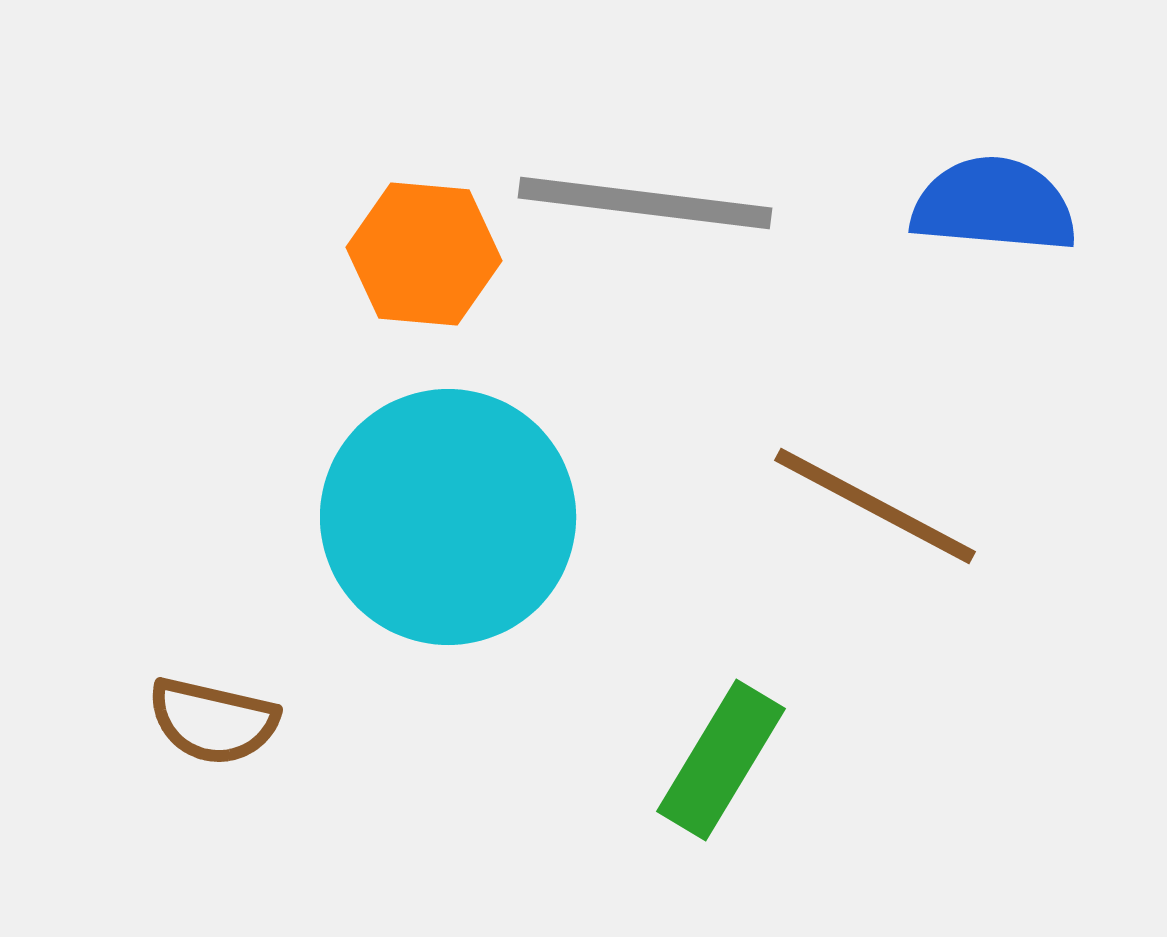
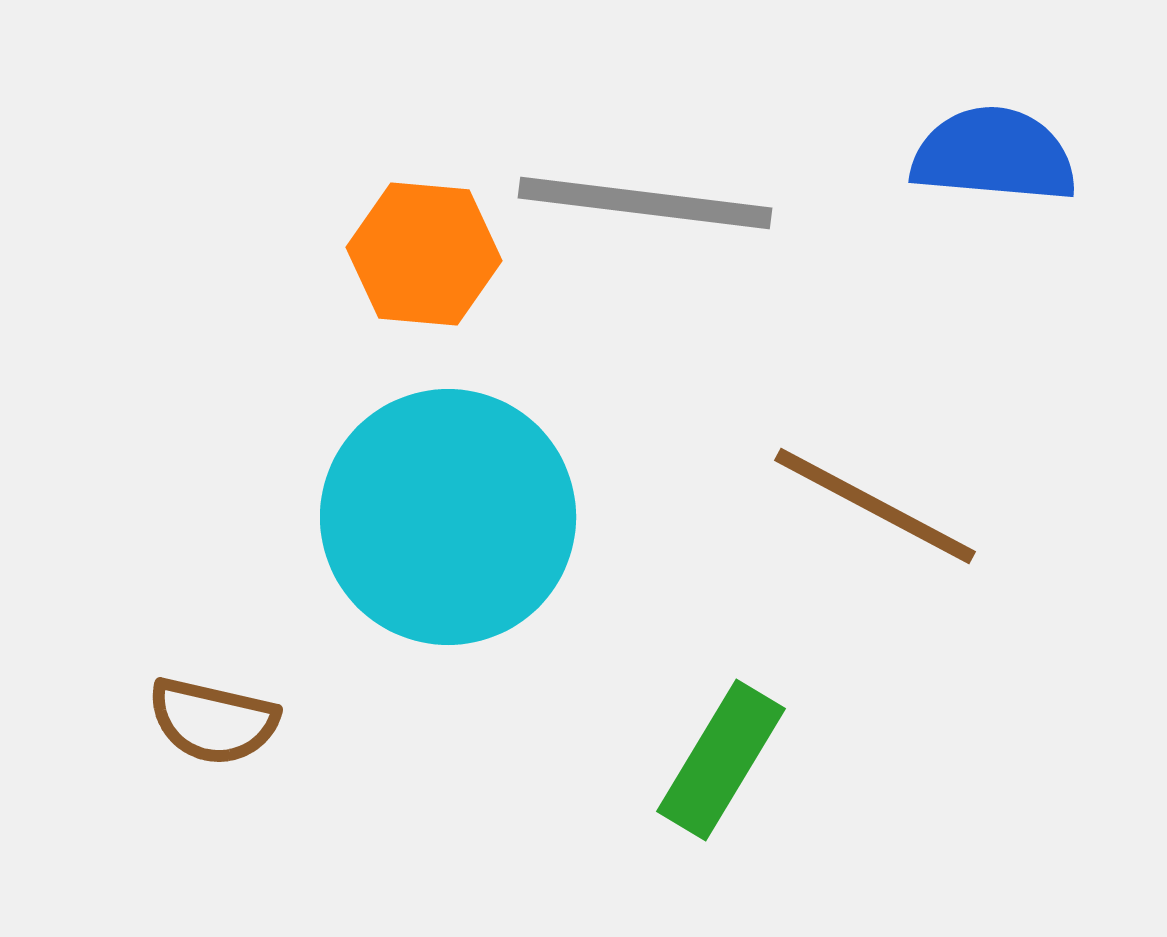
blue semicircle: moved 50 px up
